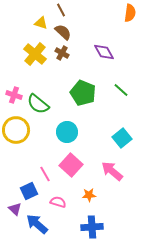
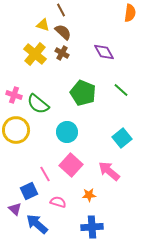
yellow triangle: moved 2 px right, 2 px down
pink arrow: moved 3 px left
